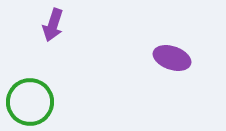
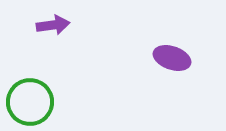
purple arrow: rotated 116 degrees counterclockwise
